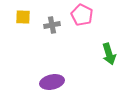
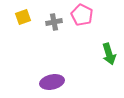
yellow square: rotated 21 degrees counterclockwise
gray cross: moved 2 px right, 3 px up
